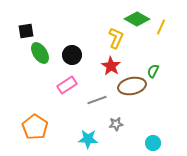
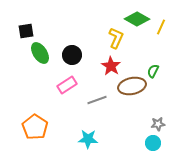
gray star: moved 42 px right
